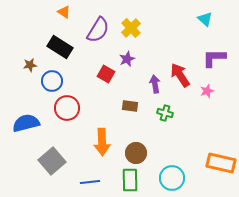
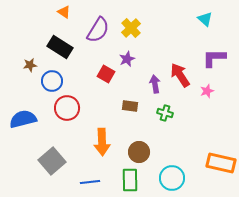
blue semicircle: moved 3 px left, 4 px up
brown circle: moved 3 px right, 1 px up
